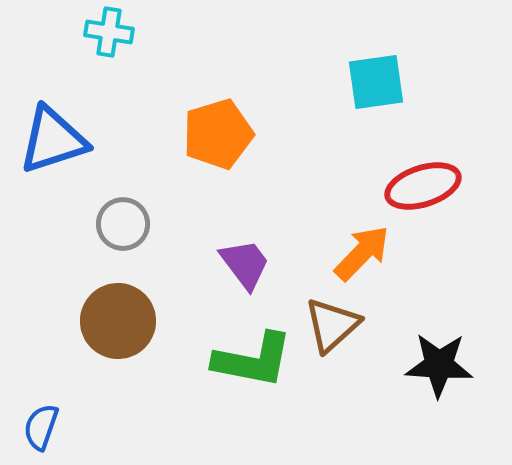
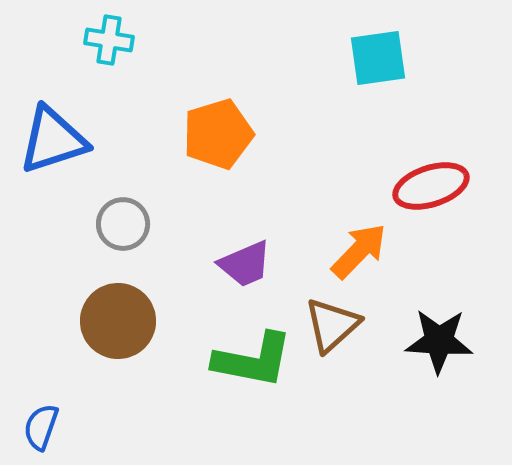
cyan cross: moved 8 px down
cyan square: moved 2 px right, 24 px up
red ellipse: moved 8 px right
orange arrow: moved 3 px left, 2 px up
purple trapezoid: rotated 104 degrees clockwise
black star: moved 24 px up
